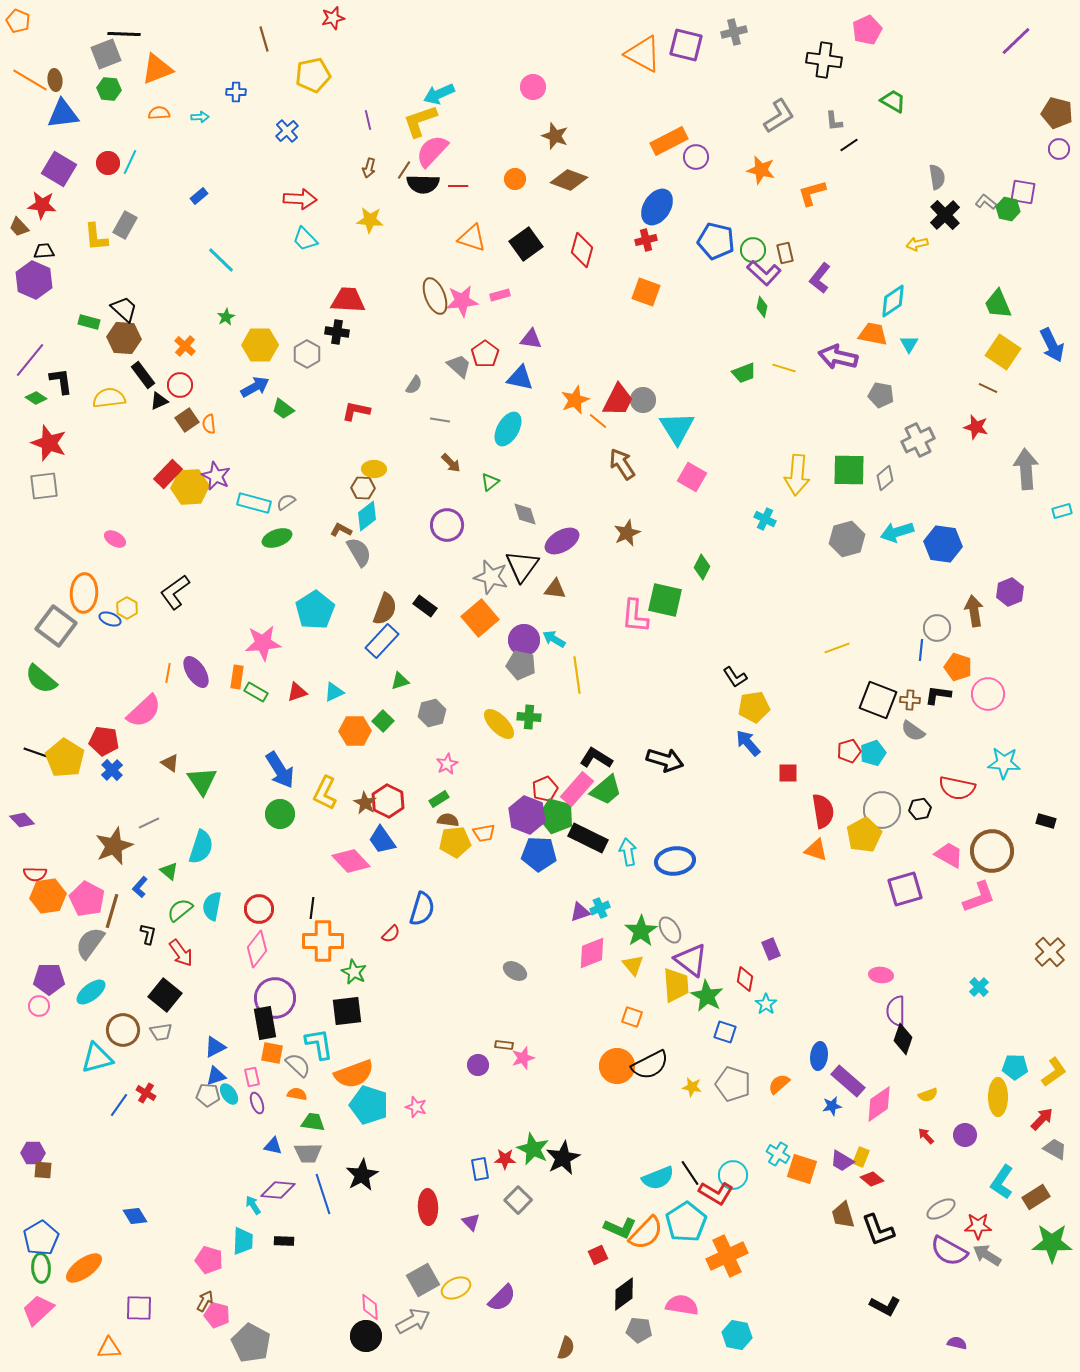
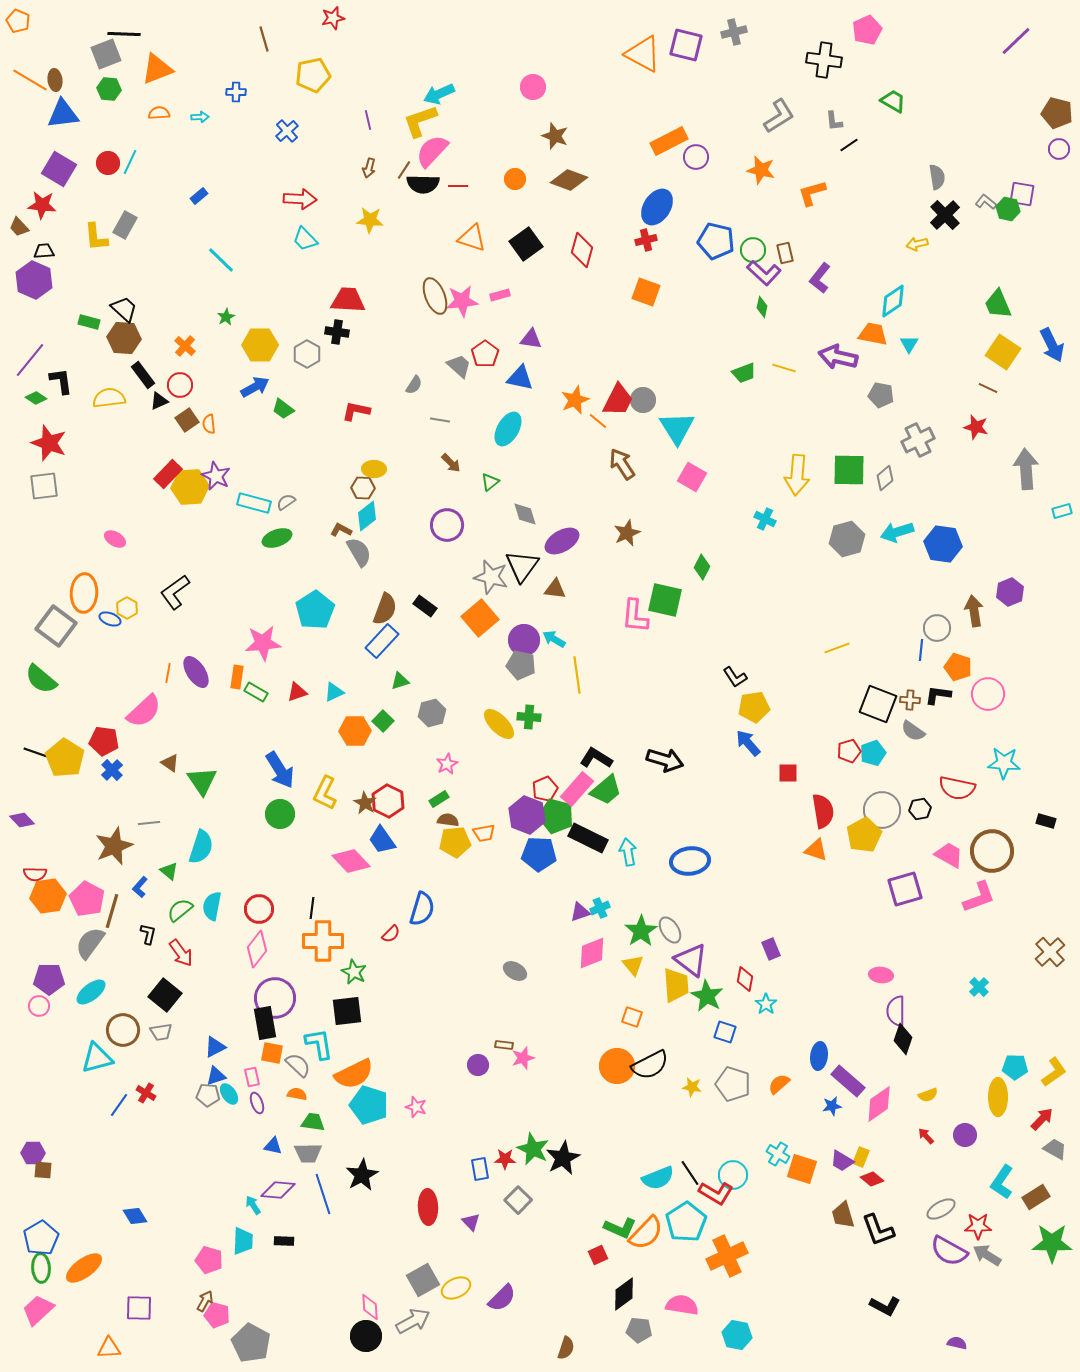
purple square at (1023, 192): moved 1 px left, 2 px down
black square at (878, 700): moved 4 px down
gray line at (149, 823): rotated 20 degrees clockwise
blue ellipse at (675, 861): moved 15 px right
orange semicircle at (354, 1074): rotated 6 degrees counterclockwise
